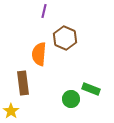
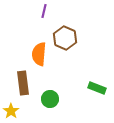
green rectangle: moved 6 px right, 1 px up
green circle: moved 21 px left
